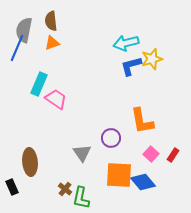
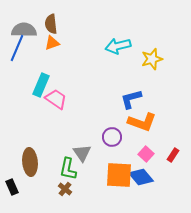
brown semicircle: moved 3 px down
gray semicircle: rotated 80 degrees clockwise
cyan arrow: moved 8 px left, 3 px down
blue L-shape: moved 33 px down
cyan rectangle: moved 2 px right, 1 px down
orange L-shape: moved 1 px down; rotated 60 degrees counterclockwise
purple circle: moved 1 px right, 1 px up
pink square: moved 5 px left
blue diamond: moved 2 px left, 5 px up
green L-shape: moved 13 px left, 29 px up
